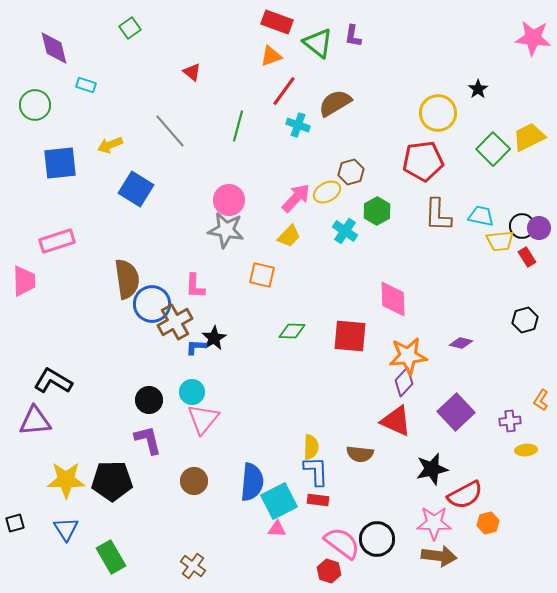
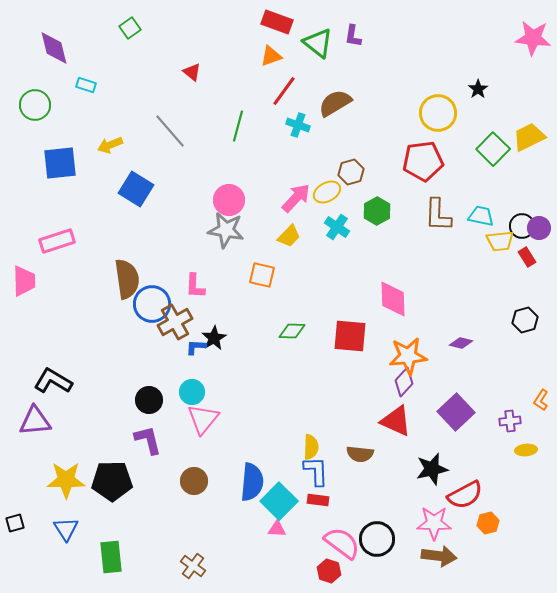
cyan cross at (345, 231): moved 8 px left, 4 px up
cyan square at (279, 501): rotated 18 degrees counterclockwise
green rectangle at (111, 557): rotated 24 degrees clockwise
